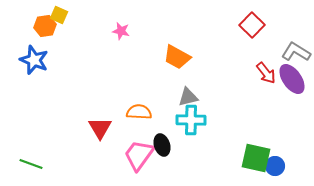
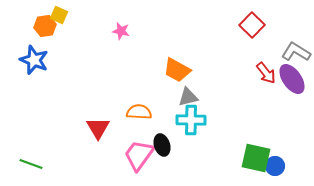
orange trapezoid: moved 13 px down
red triangle: moved 2 px left
